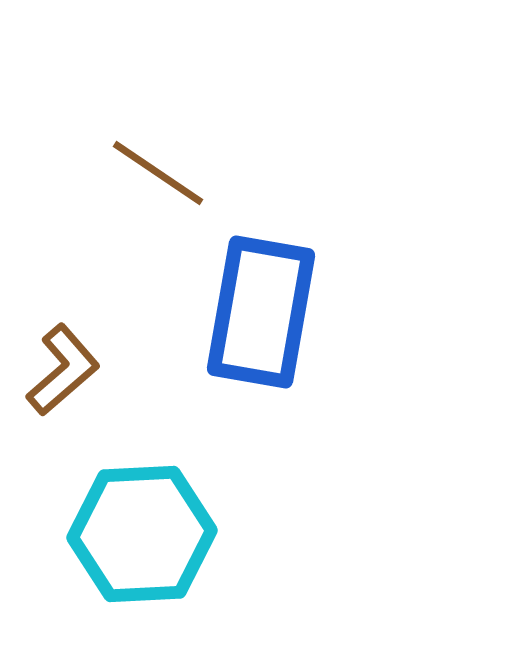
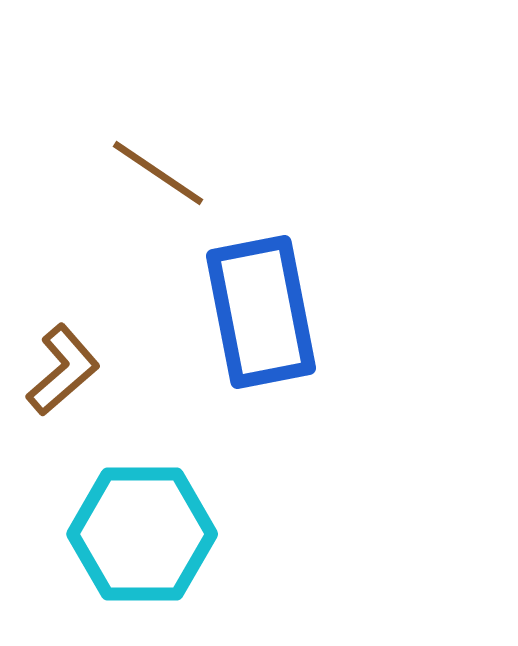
blue rectangle: rotated 21 degrees counterclockwise
cyan hexagon: rotated 3 degrees clockwise
